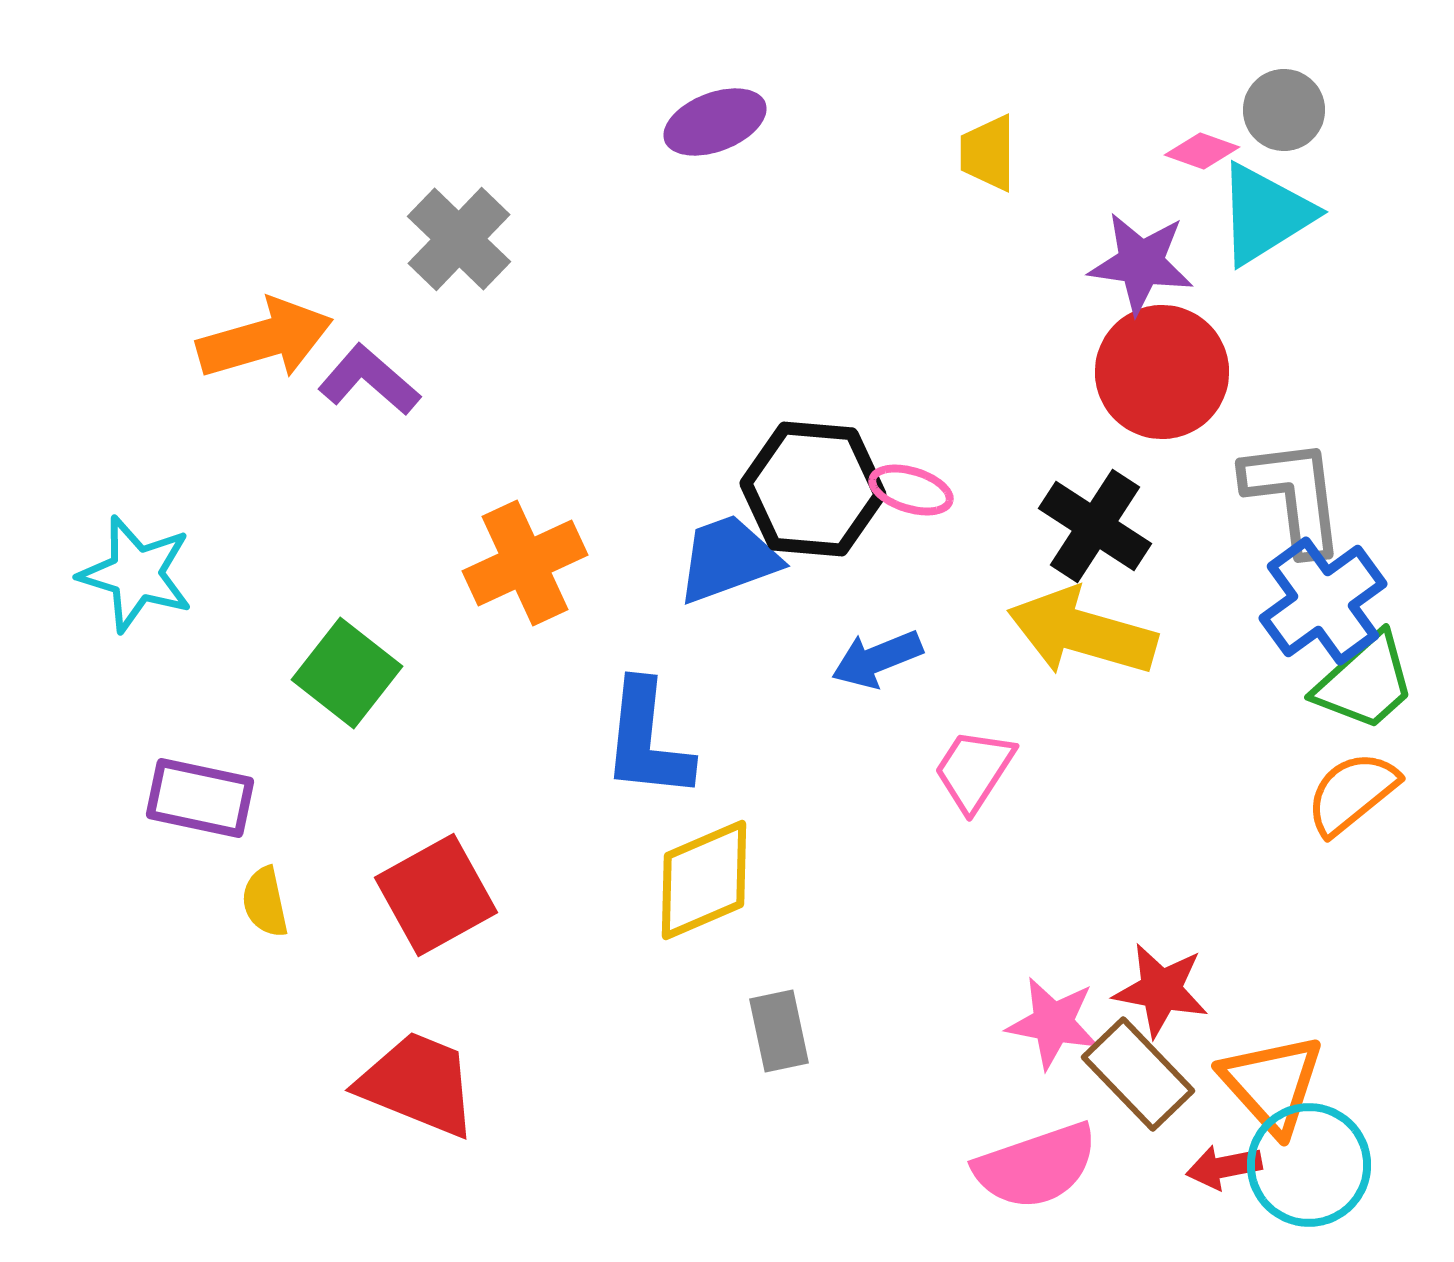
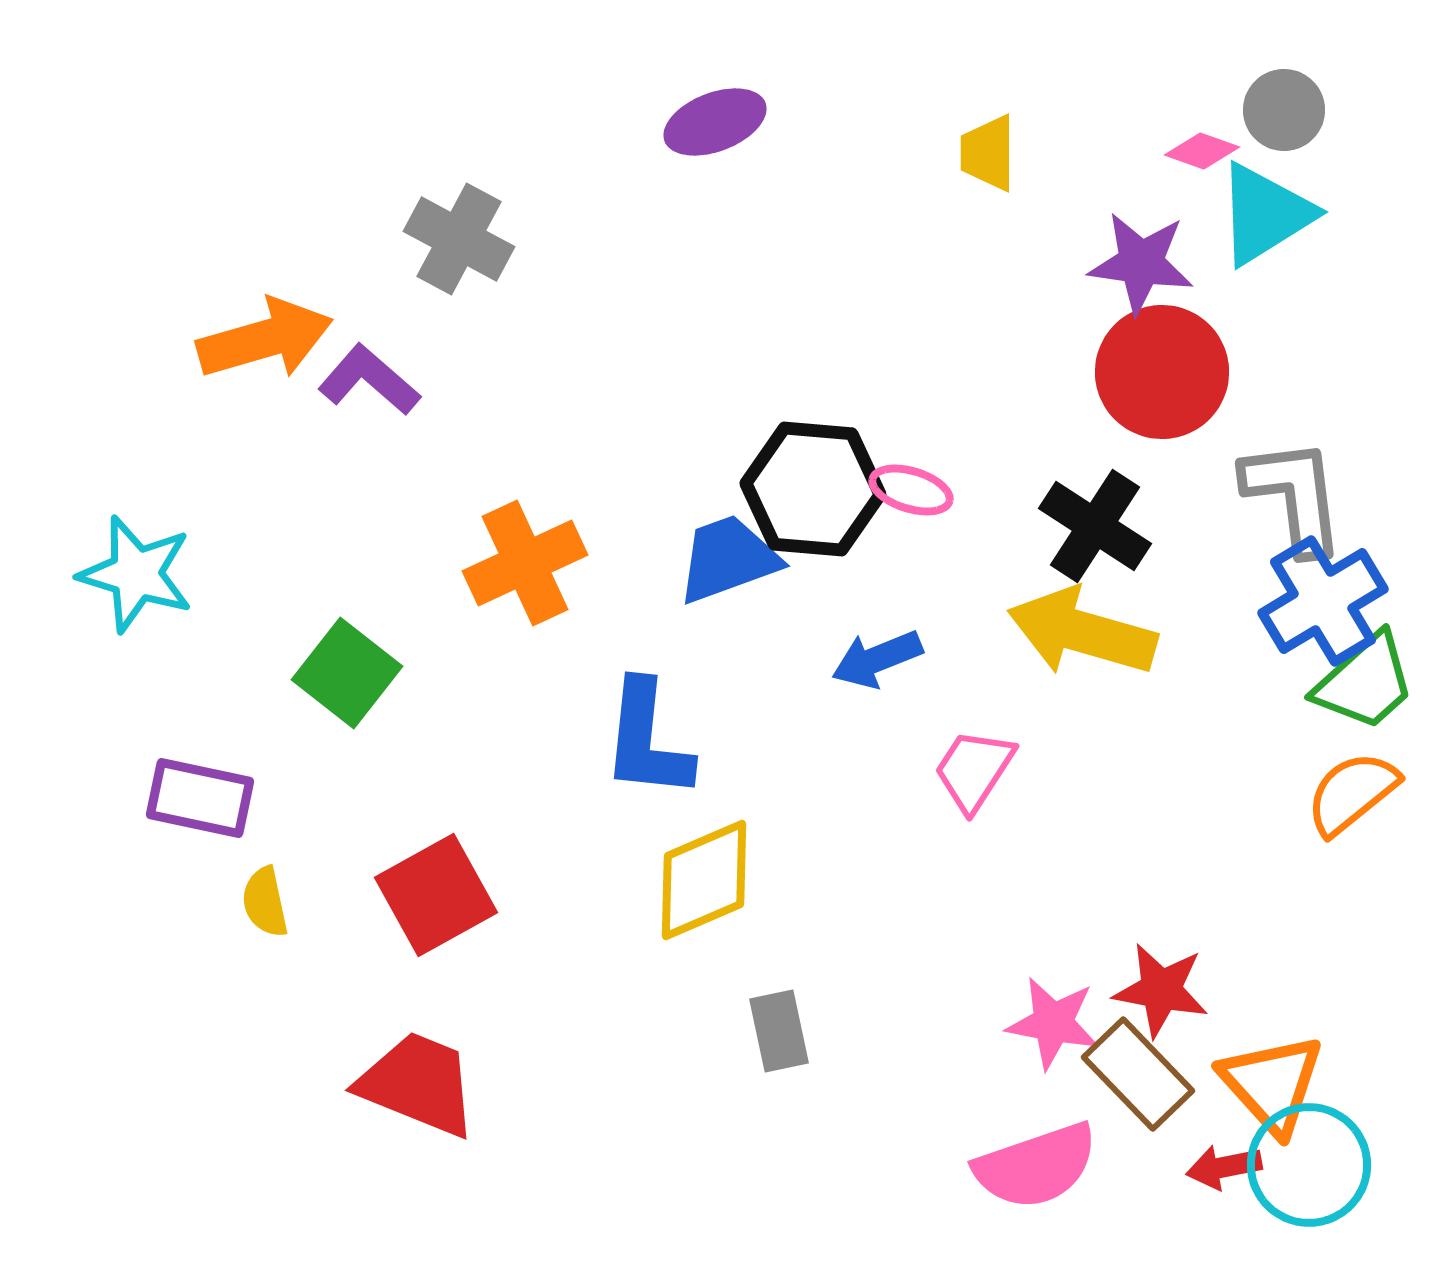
gray cross: rotated 16 degrees counterclockwise
blue cross: rotated 5 degrees clockwise
